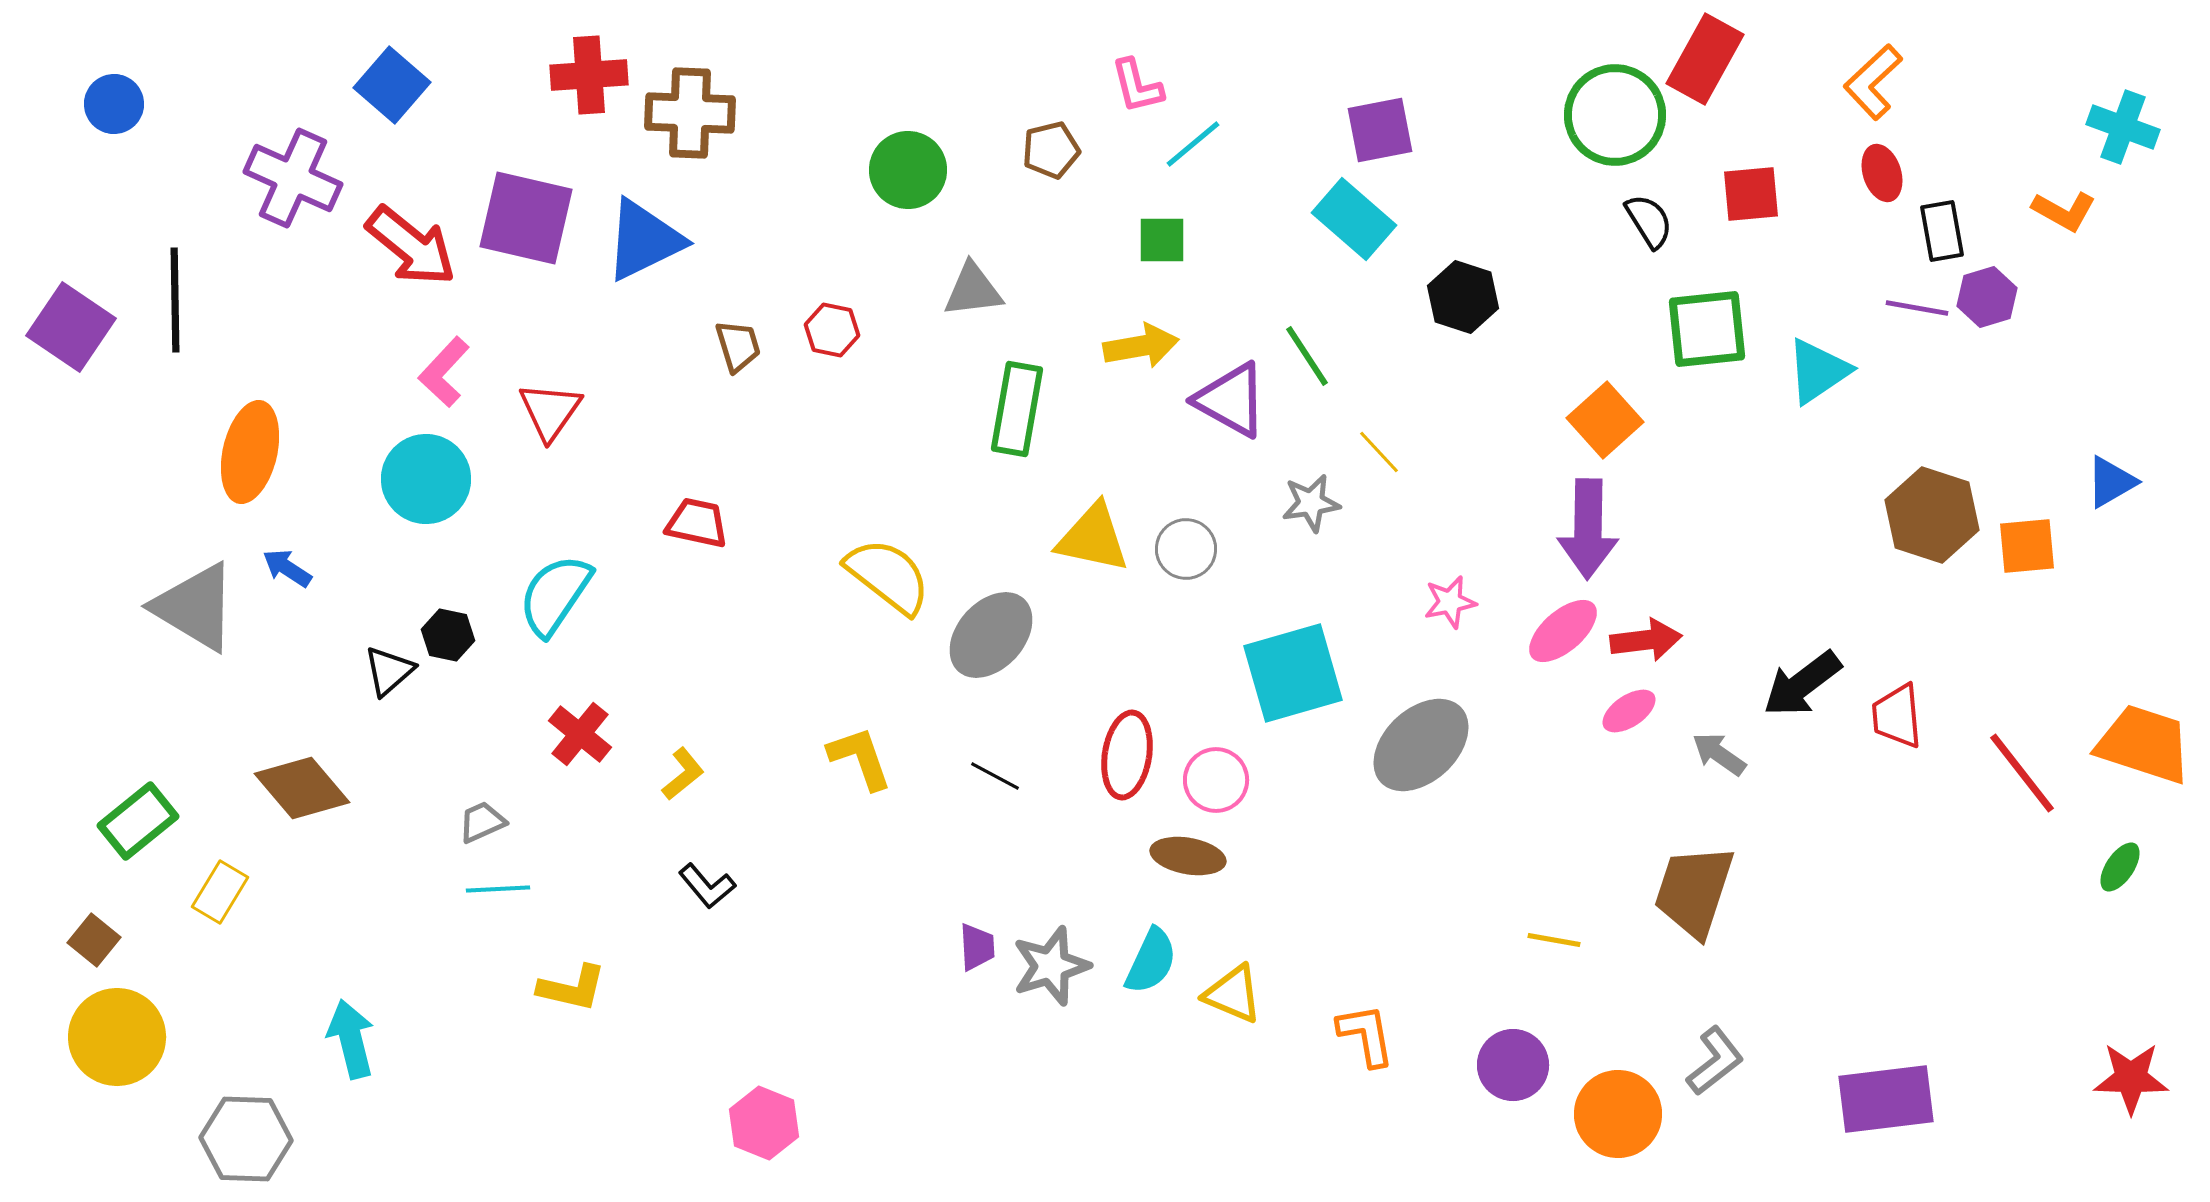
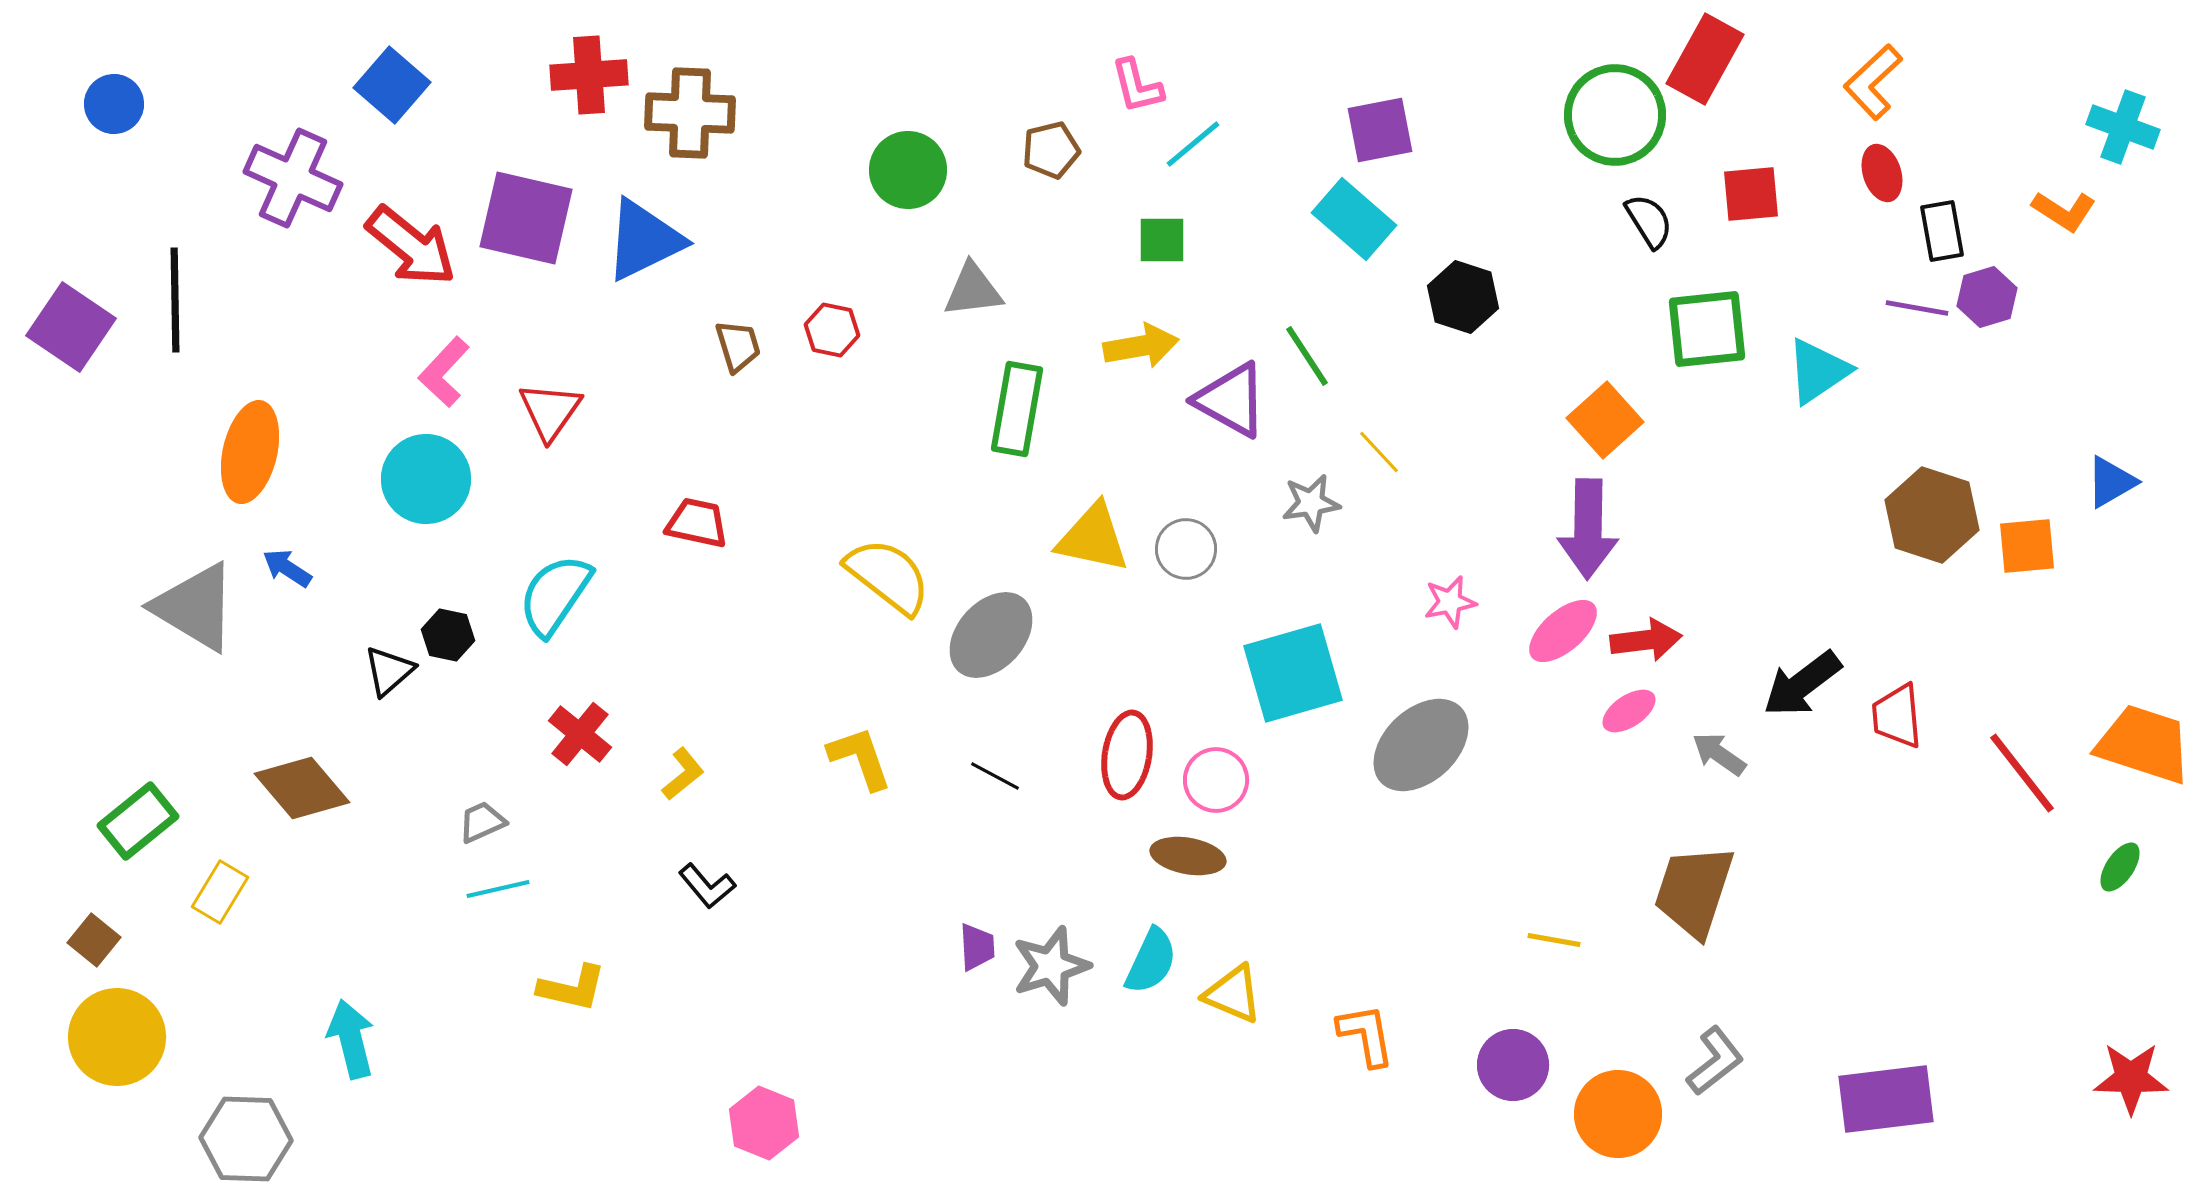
orange L-shape at (2064, 211): rotated 4 degrees clockwise
cyan line at (498, 889): rotated 10 degrees counterclockwise
